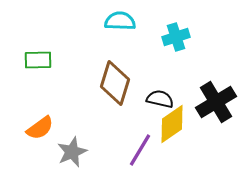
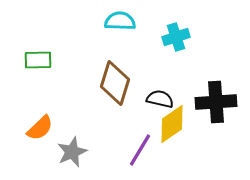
black cross: rotated 27 degrees clockwise
orange semicircle: rotated 8 degrees counterclockwise
